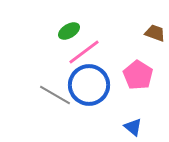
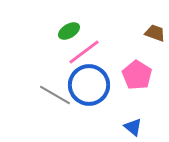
pink pentagon: moved 1 px left
